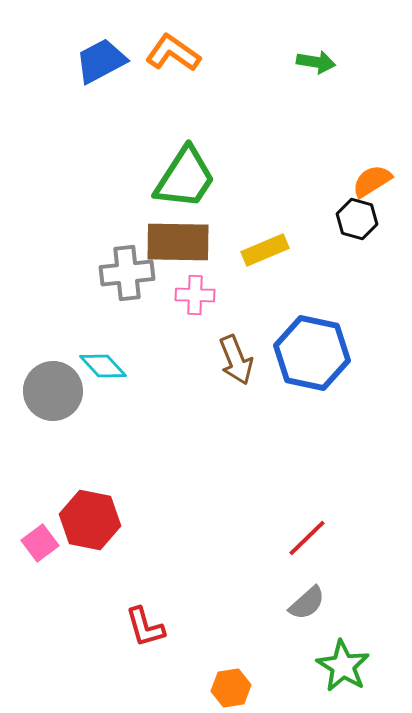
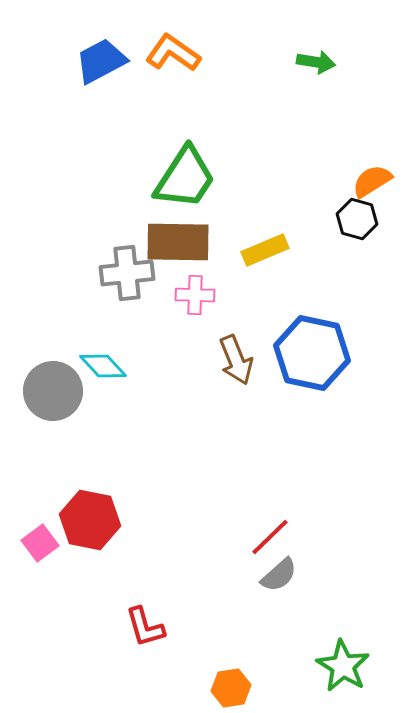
red line: moved 37 px left, 1 px up
gray semicircle: moved 28 px left, 28 px up
